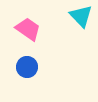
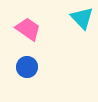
cyan triangle: moved 1 px right, 2 px down
